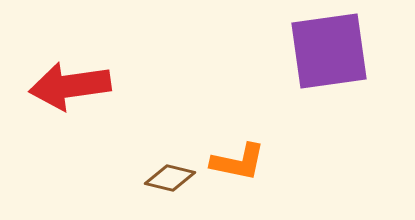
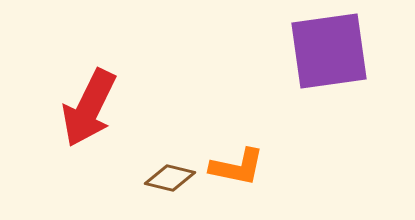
red arrow: moved 19 px right, 22 px down; rotated 56 degrees counterclockwise
orange L-shape: moved 1 px left, 5 px down
